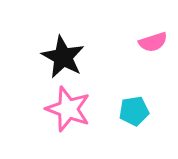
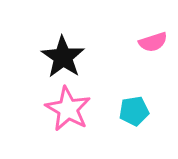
black star: rotated 6 degrees clockwise
pink star: rotated 9 degrees clockwise
